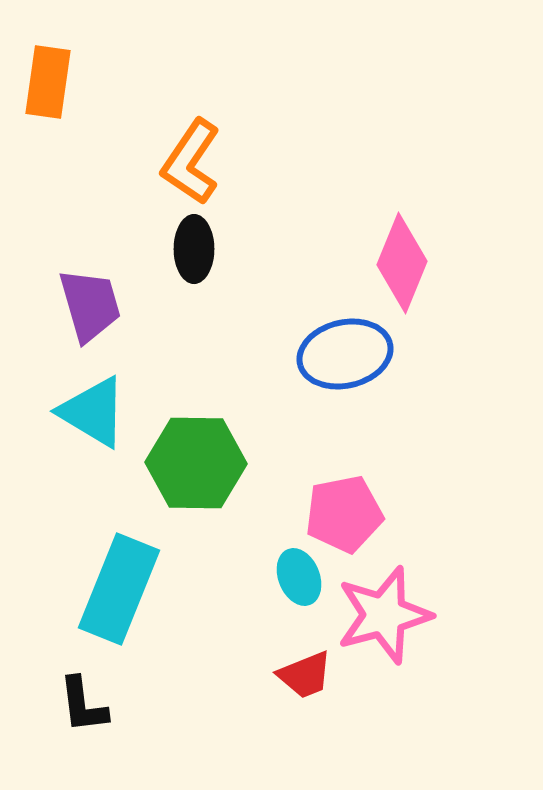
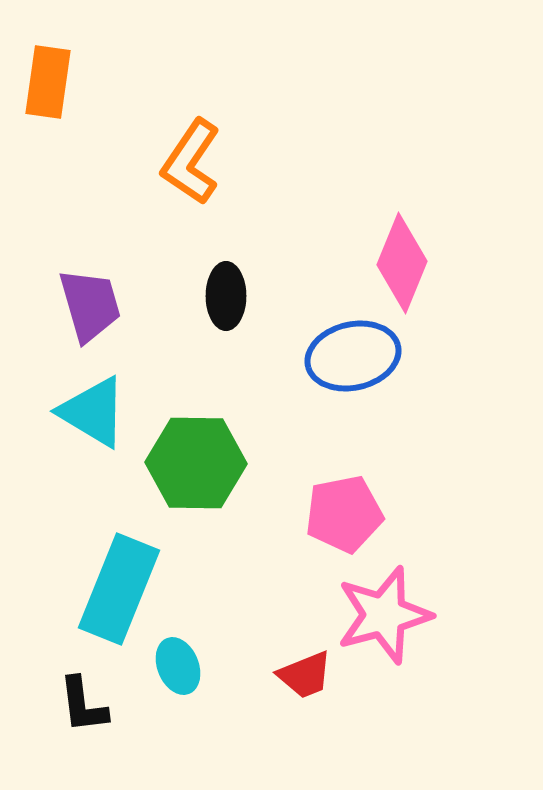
black ellipse: moved 32 px right, 47 px down
blue ellipse: moved 8 px right, 2 px down
cyan ellipse: moved 121 px left, 89 px down
